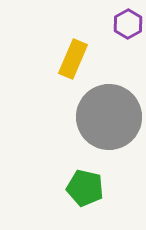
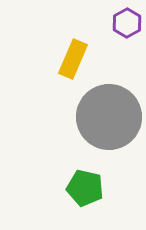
purple hexagon: moved 1 px left, 1 px up
